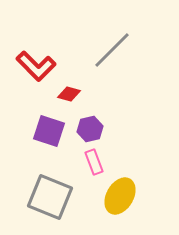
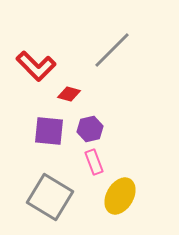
purple square: rotated 12 degrees counterclockwise
gray square: rotated 9 degrees clockwise
